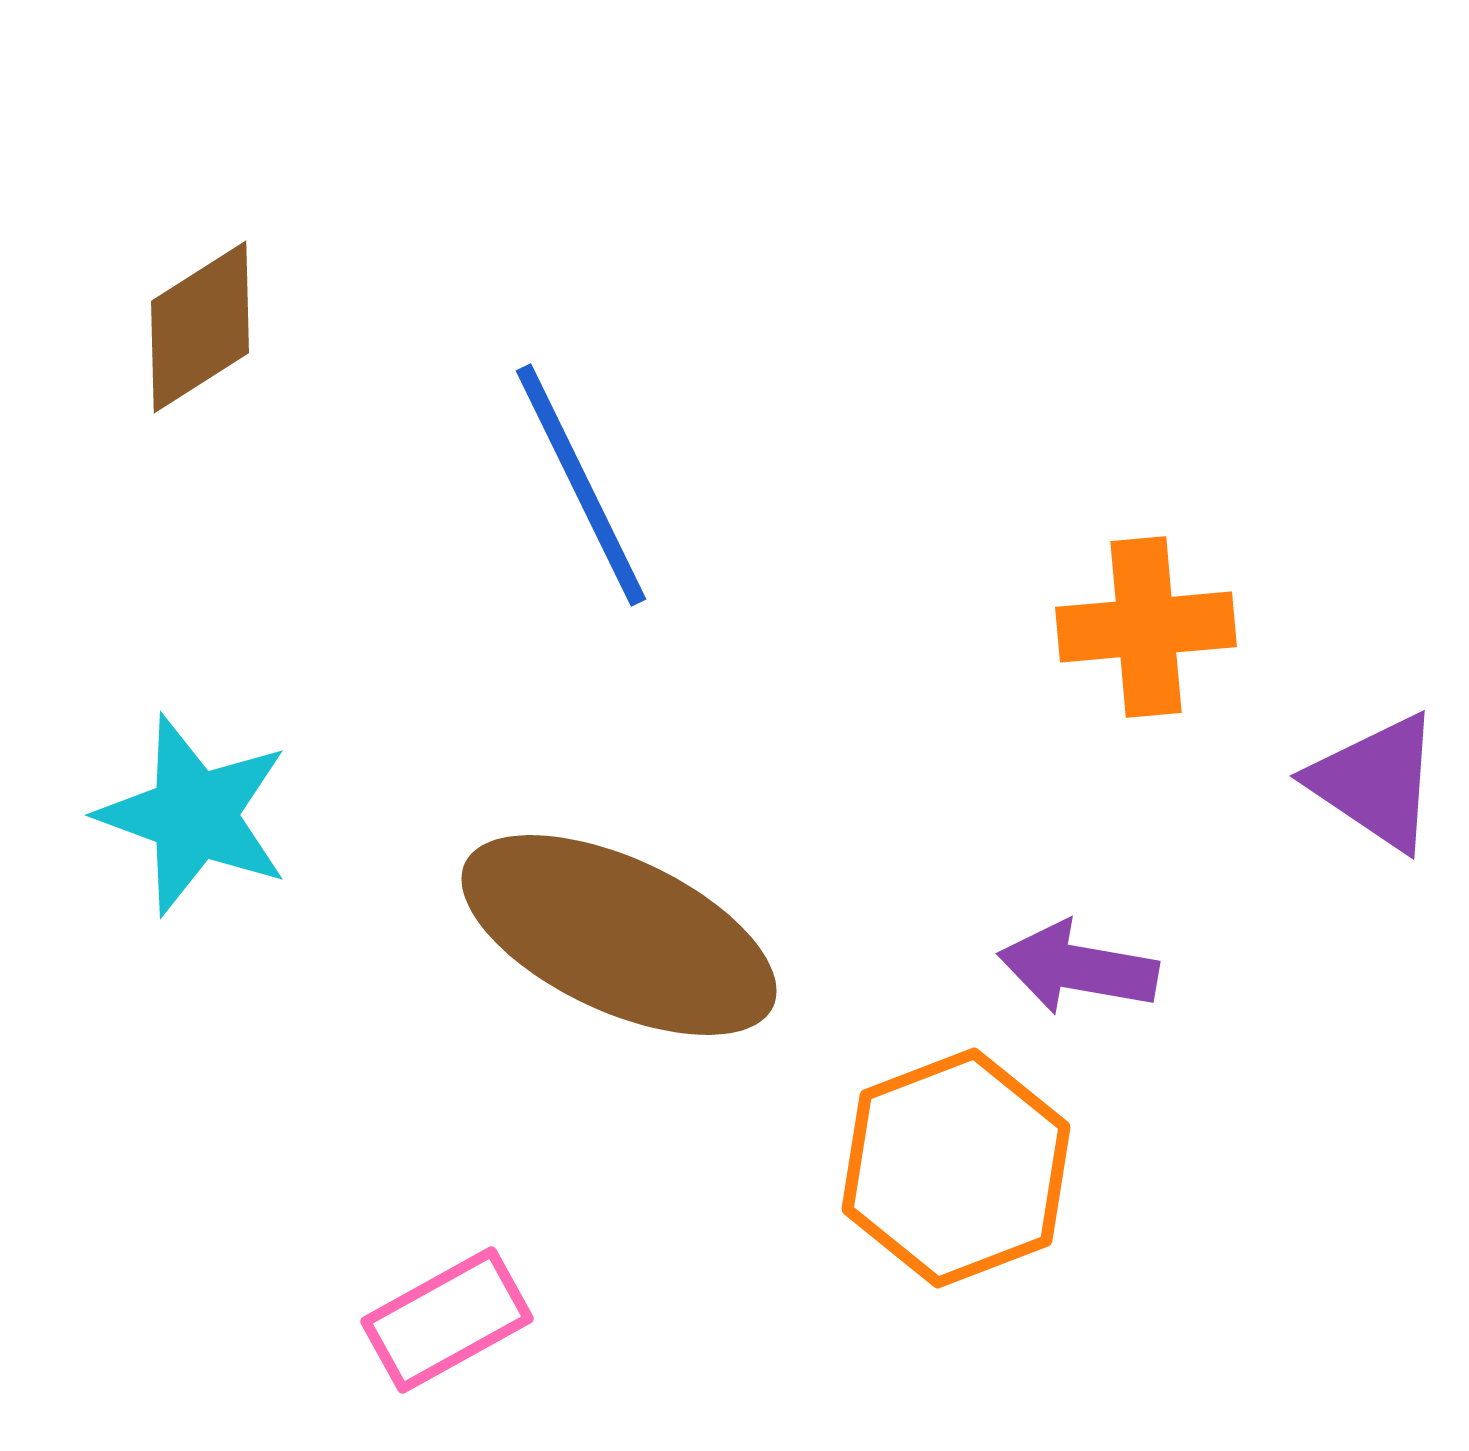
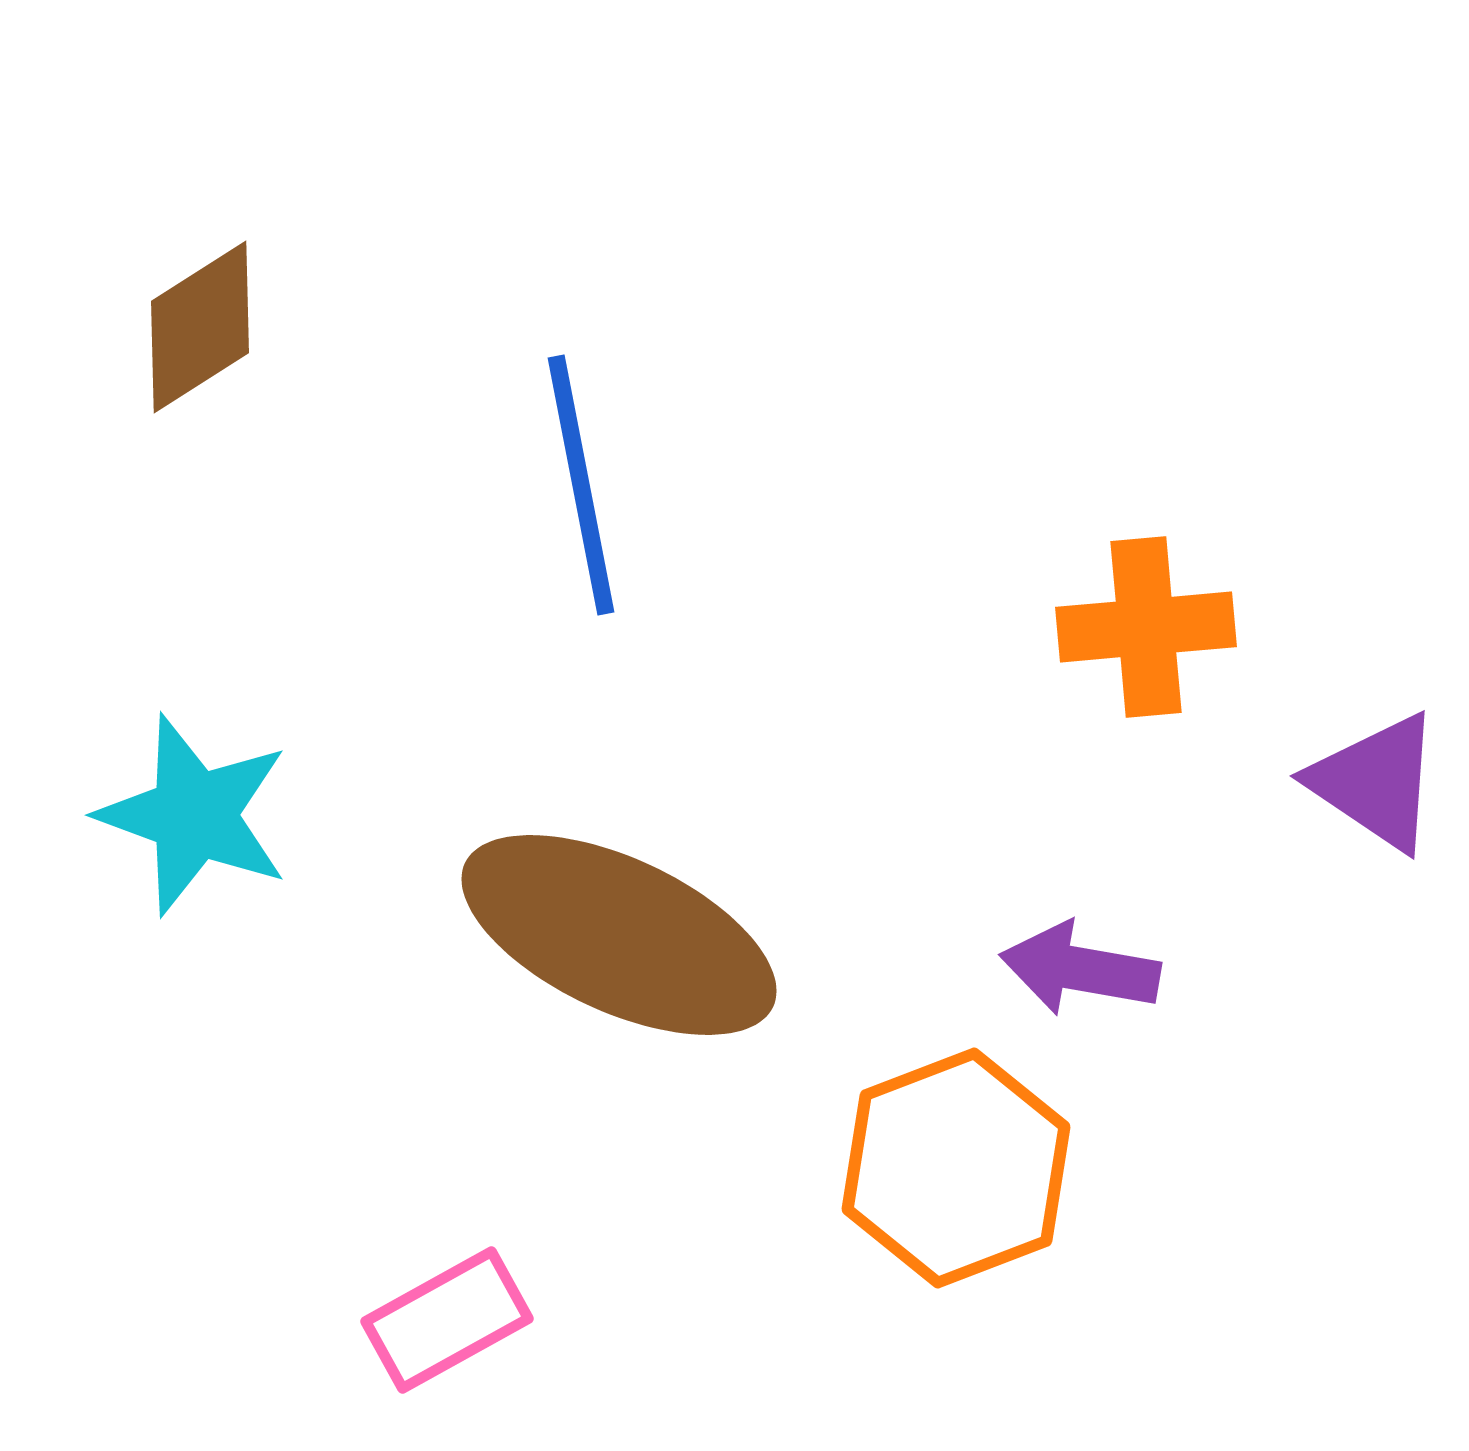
blue line: rotated 15 degrees clockwise
purple arrow: moved 2 px right, 1 px down
